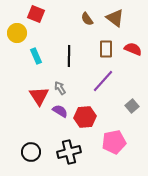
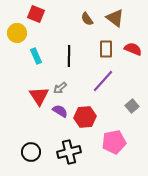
gray arrow: rotated 96 degrees counterclockwise
